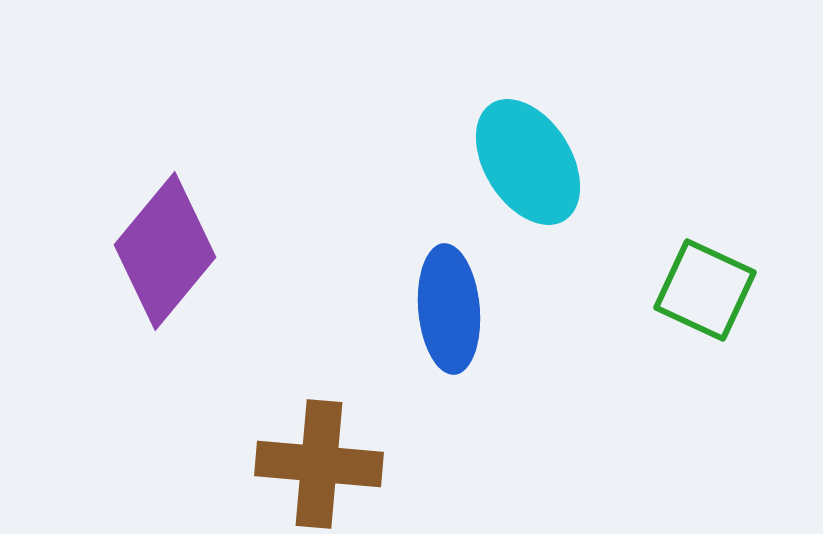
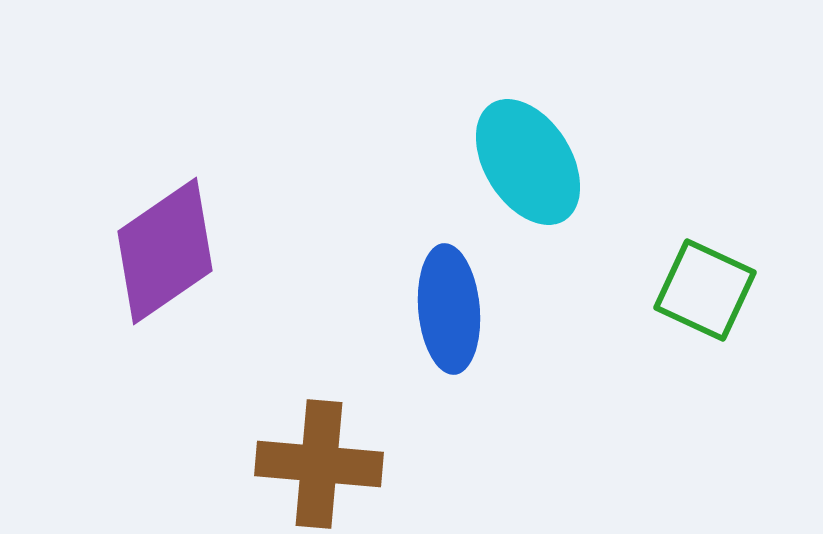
purple diamond: rotated 16 degrees clockwise
